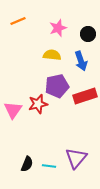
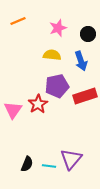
red star: rotated 18 degrees counterclockwise
purple triangle: moved 5 px left, 1 px down
